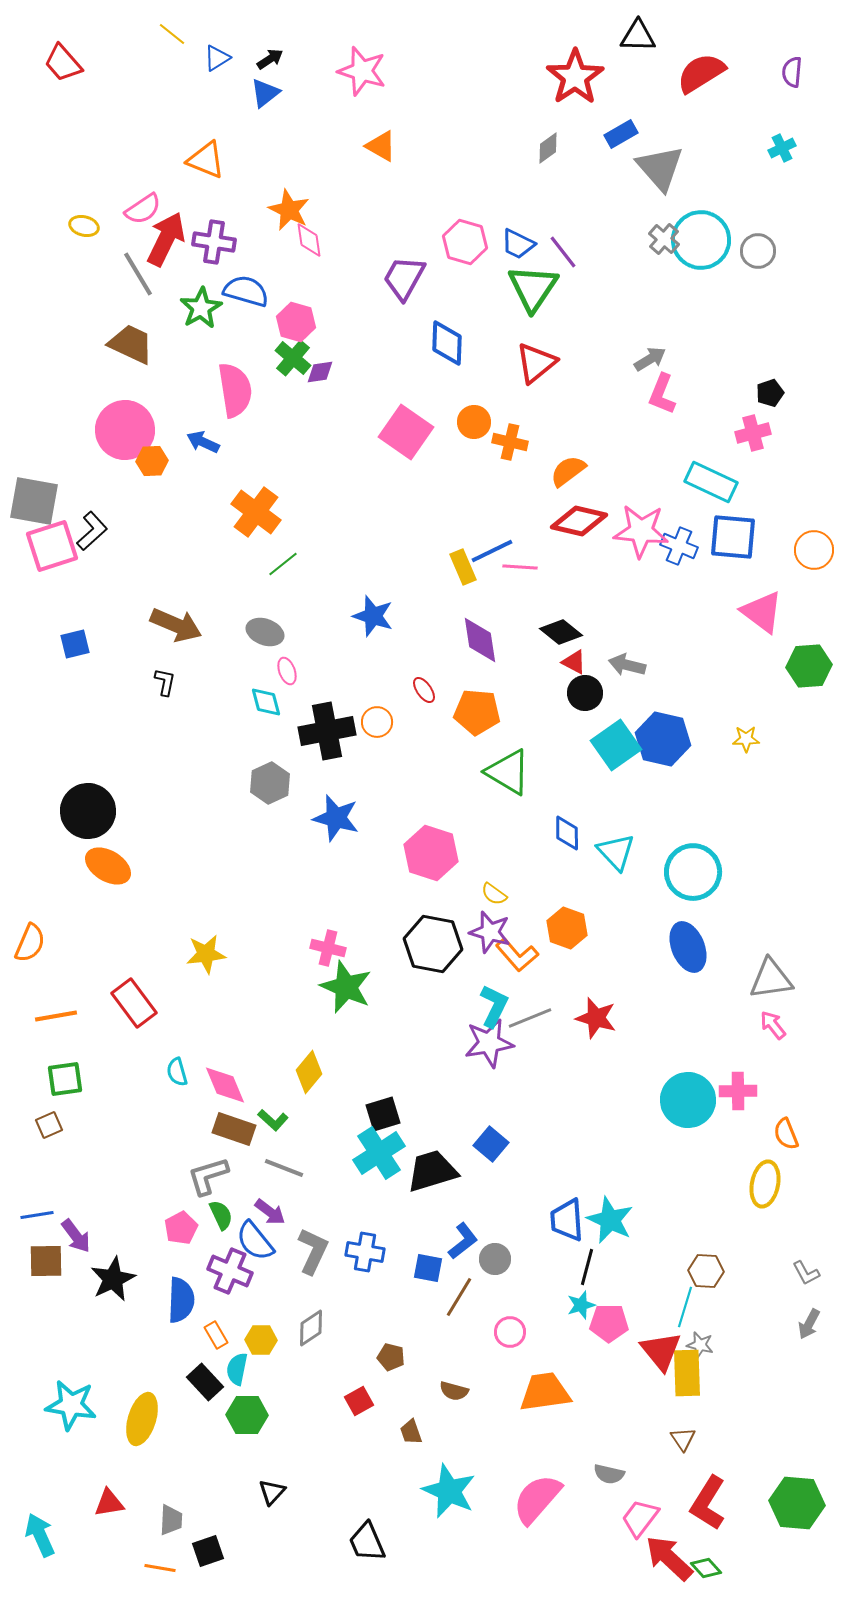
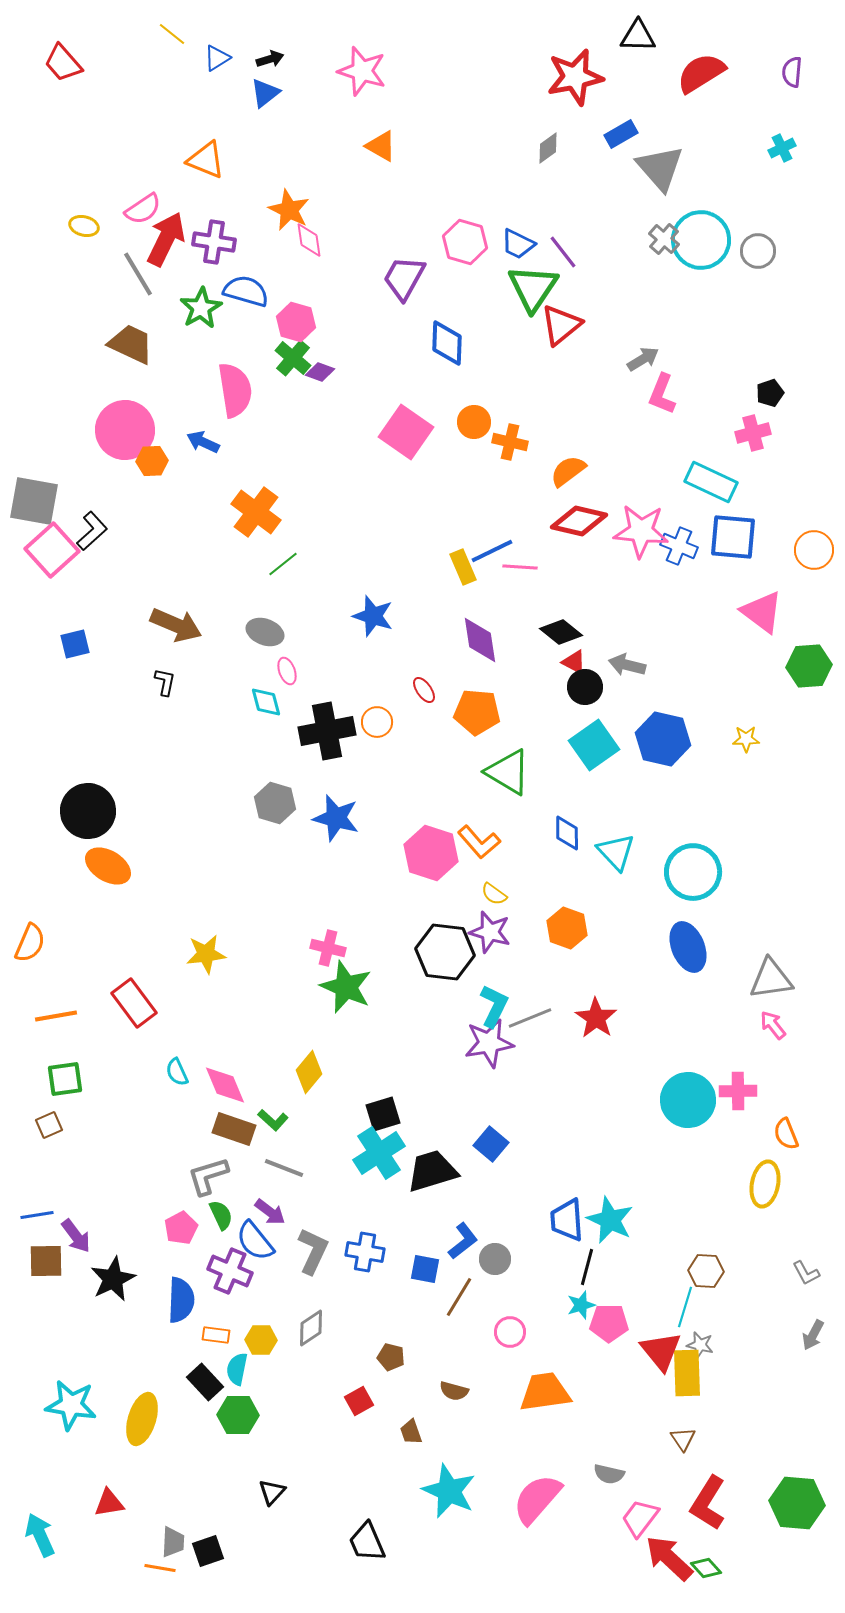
black arrow at (270, 59): rotated 16 degrees clockwise
red star at (575, 77): rotated 22 degrees clockwise
gray arrow at (650, 359): moved 7 px left
red triangle at (536, 363): moved 25 px right, 38 px up
purple diamond at (320, 372): rotated 28 degrees clockwise
pink square at (52, 546): moved 4 px down; rotated 24 degrees counterclockwise
black circle at (585, 693): moved 6 px up
cyan square at (616, 745): moved 22 px left
gray hexagon at (270, 783): moved 5 px right, 20 px down; rotated 18 degrees counterclockwise
black hexagon at (433, 944): moved 12 px right, 8 px down; rotated 4 degrees counterclockwise
orange L-shape at (517, 955): moved 38 px left, 113 px up
red star at (596, 1018): rotated 18 degrees clockwise
cyan semicircle at (177, 1072): rotated 8 degrees counterclockwise
blue square at (428, 1268): moved 3 px left, 1 px down
gray arrow at (809, 1324): moved 4 px right, 11 px down
orange rectangle at (216, 1335): rotated 52 degrees counterclockwise
green hexagon at (247, 1415): moved 9 px left
gray trapezoid at (171, 1520): moved 2 px right, 22 px down
